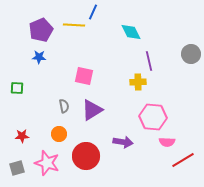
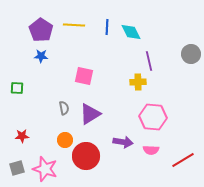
blue line: moved 14 px right, 15 px down; rotated 21 degrees counterclockwise
purple pentagon: rotated 15 degrees counterclockwise
blue star: moved 2 px right, 1 px up
gray semicircle: moved 2 px down
purple triangle: moved 2 px left, 4 px down
orange circle: moved 6 px right, 6 px down
pink semicircle: moved 16 px left, 8 px down
pink star: moved 2 px left, 6 px down
